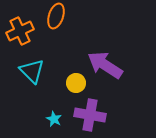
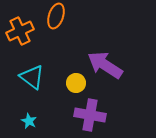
cyan triangle: moved 6 px down; rotated 8 degrees counterclockwise
cyan star: moved 25 px left, 2 px down
